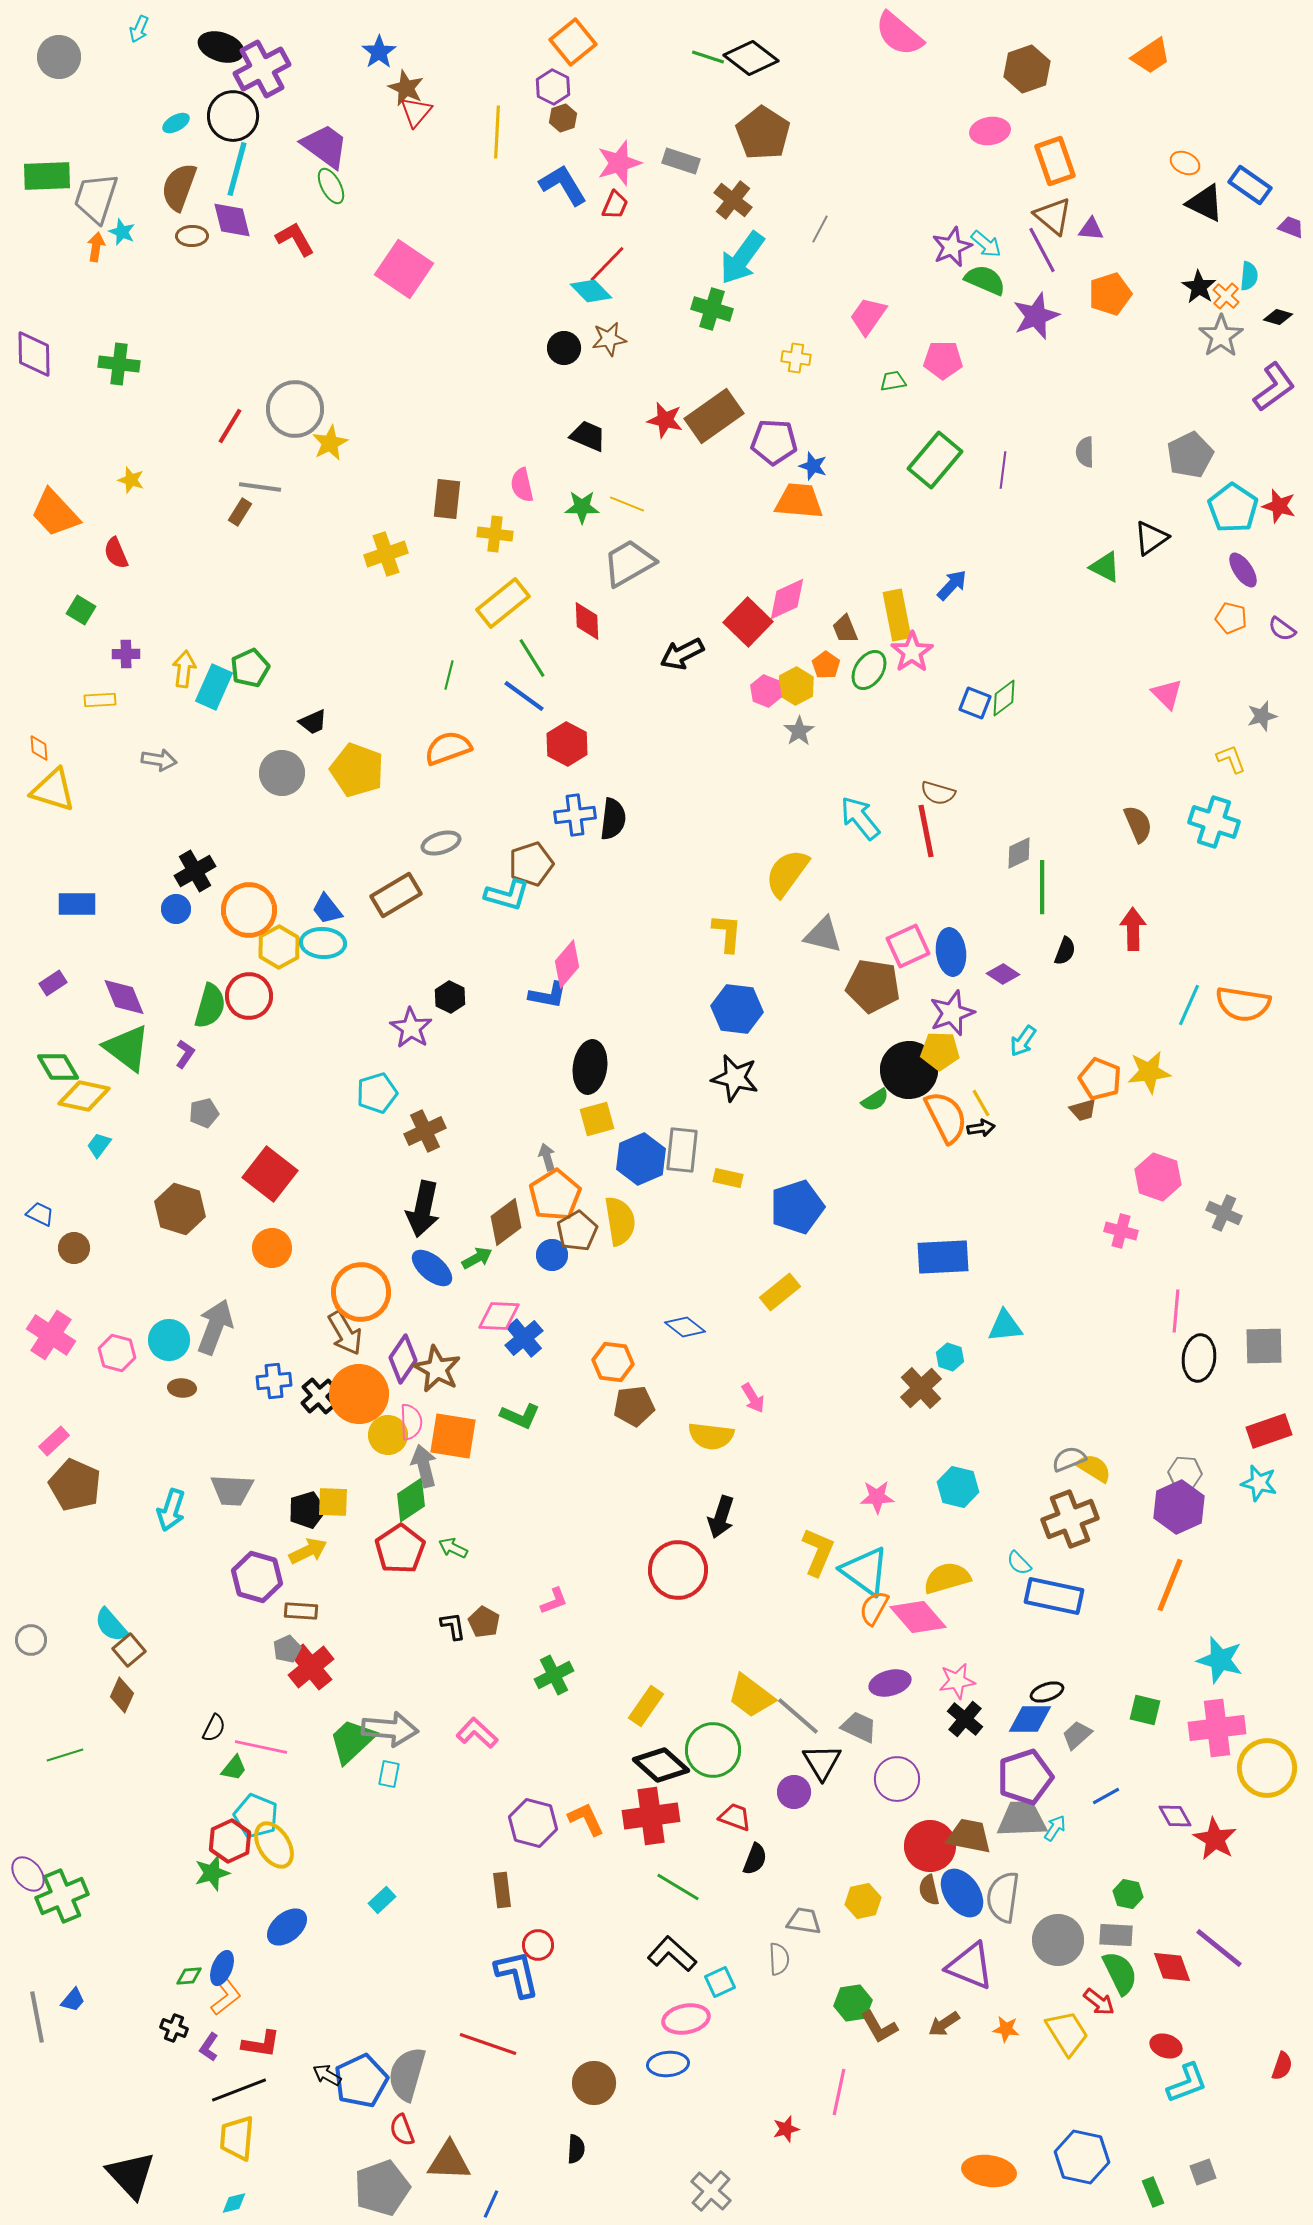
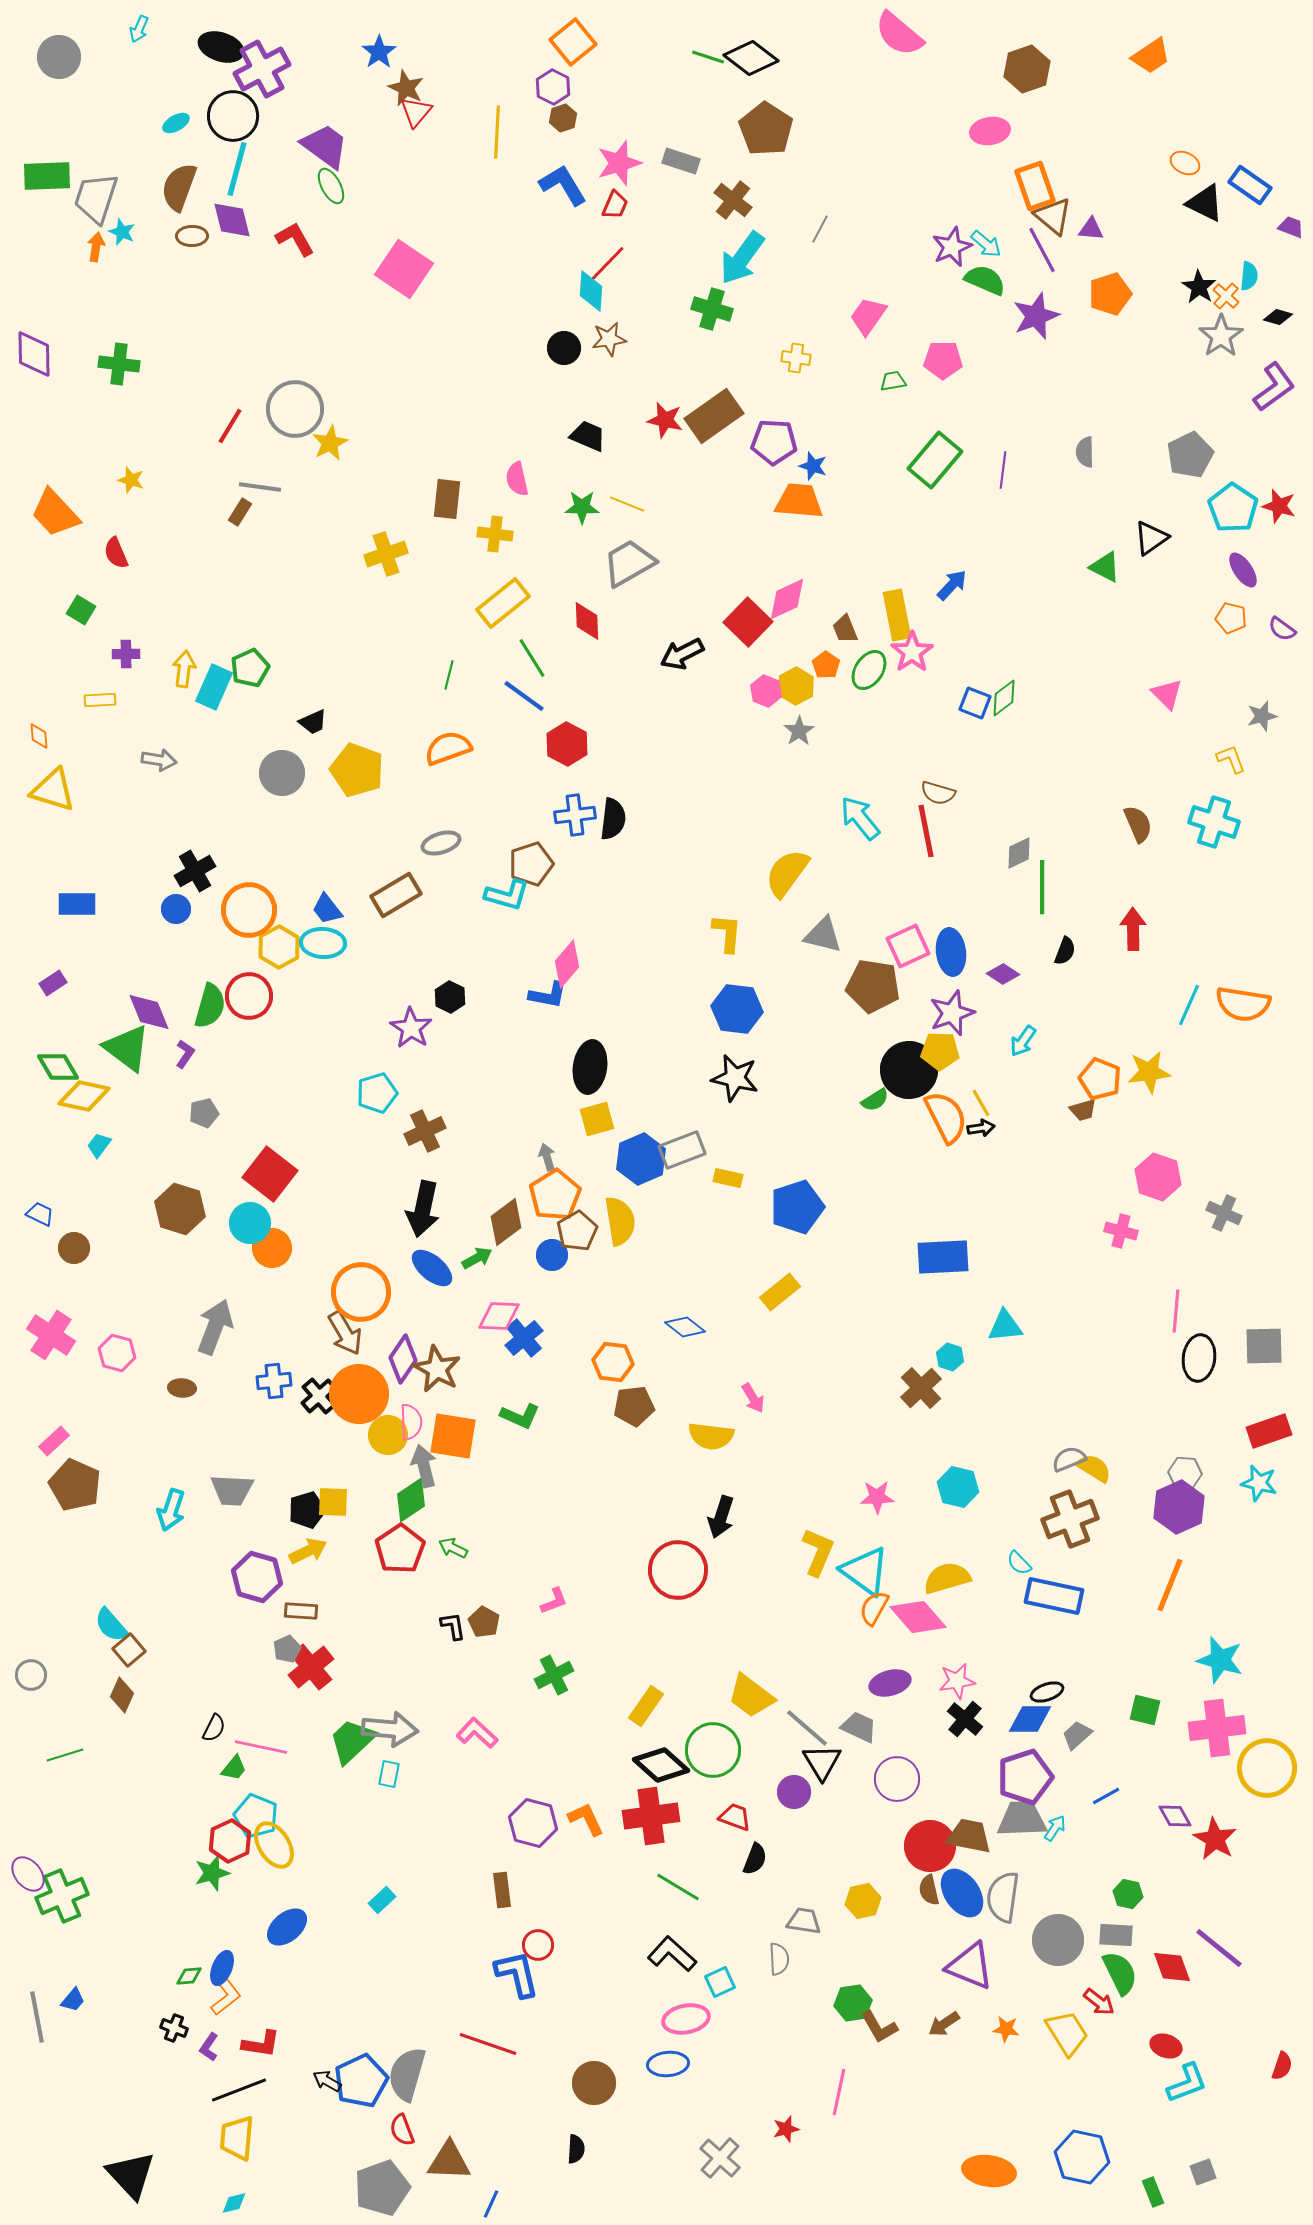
brown pentagon at (763, 133): moved 3 px right, 4 px up
orange rectangle at (1055, 161): moved 20 px left, 25 px down
cyan diamond at (591, 291): rotated 48 degrees clockwise
pink semicircle at (522, 485): moved 5 px left, 6 px up
orange diamond at (39, 748): moved 12 px up
purple diamond at (124, 997): moved 25 px right, 15 px down
gray rectangle at (682, 1150): rotated 63 degrees clockwise
cyan circle at (169, 1340): moved 81 px right, 117 px up
gray circle at (31, 1640): moved 35 px down
gray line at (798, 1716): moved 9 px right, 12 px down
black arrow at (327, 2075): moved 6 px down
gray cross at (711, 2191): moved 9 px right, 33 px up
